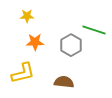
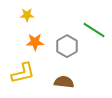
yellow star: moved 1 px up
green line: rotated 15 degrees clockwise
gray hexagon: moved 4 px left, 1 px down
